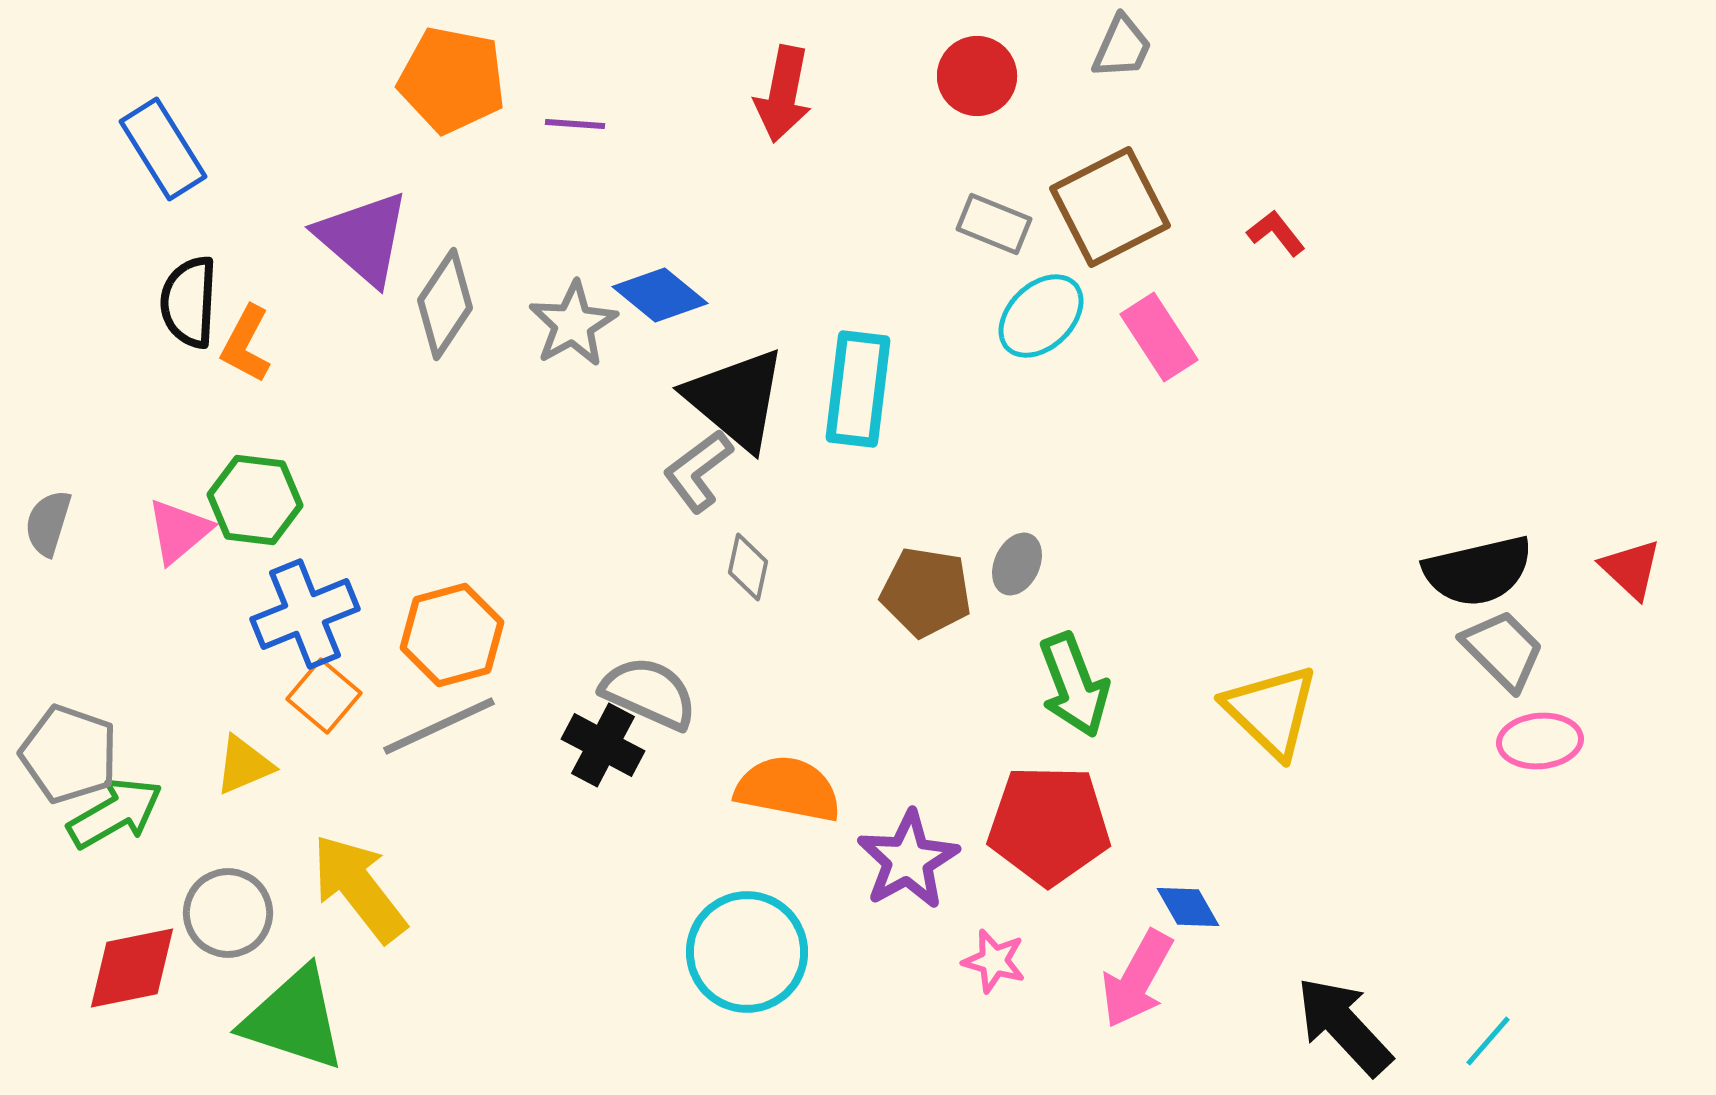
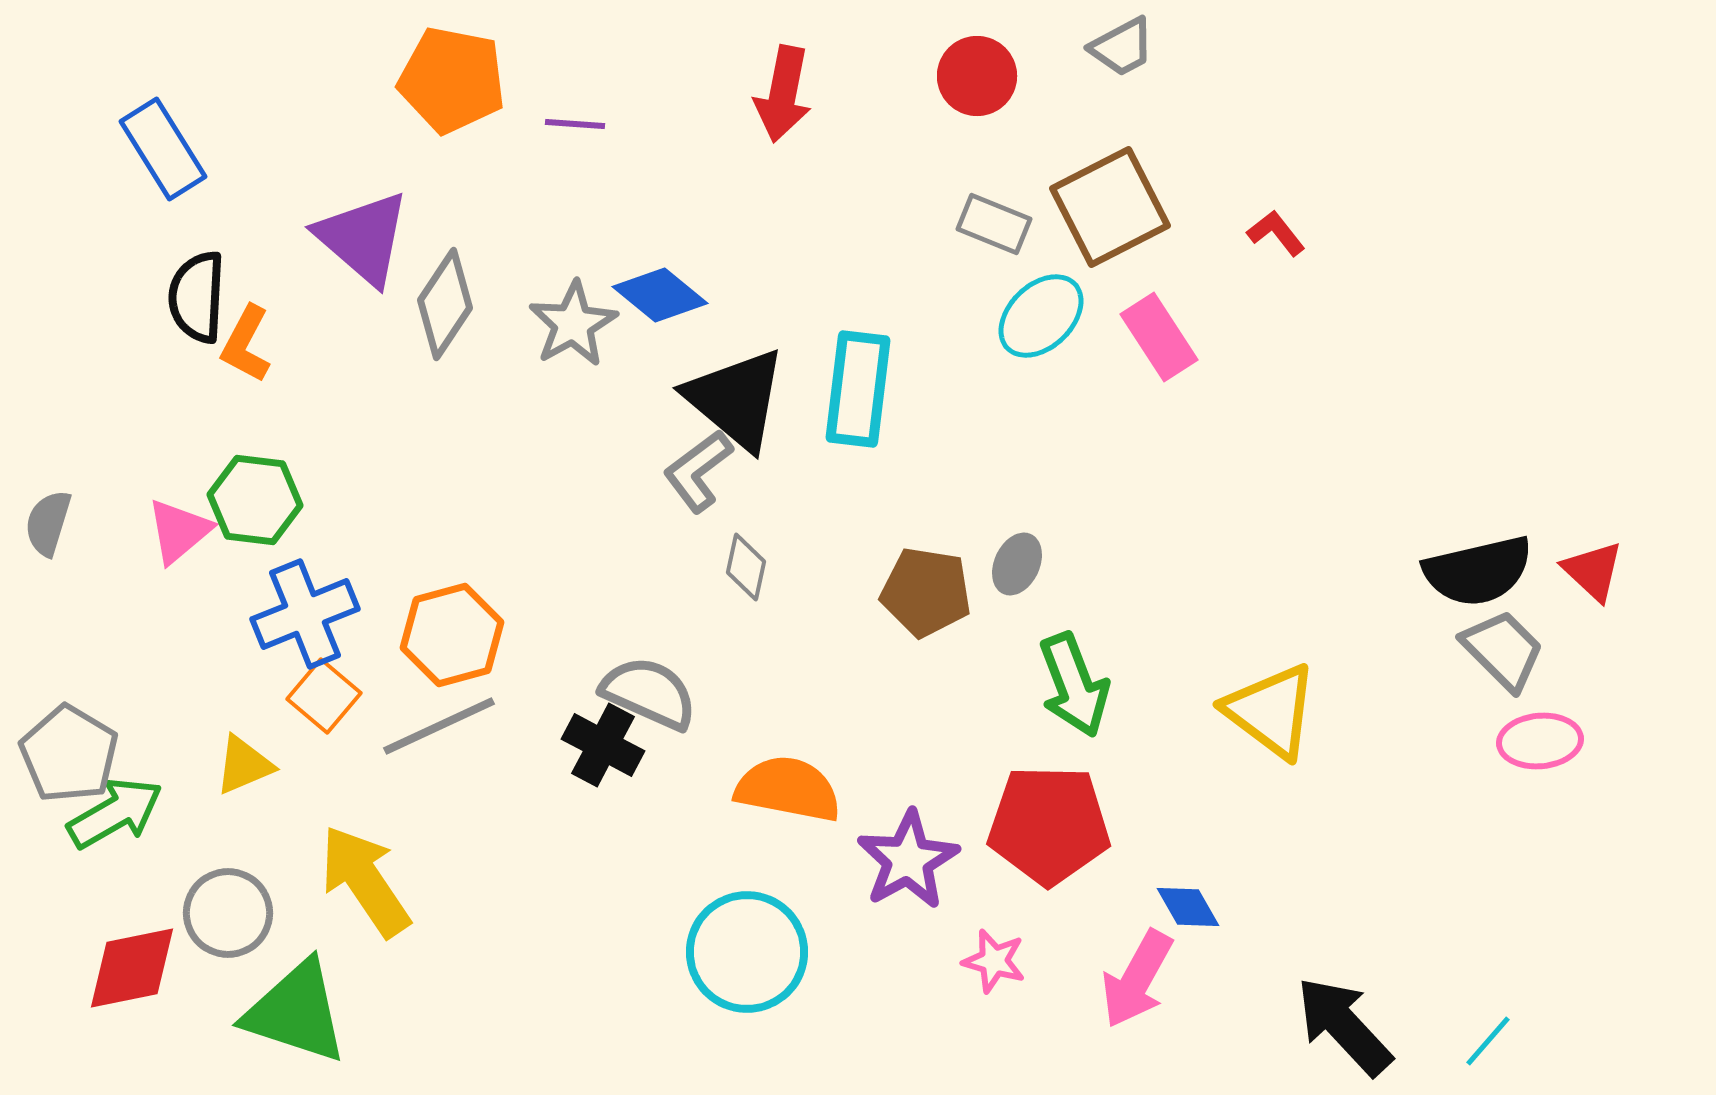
gray trapezoid at (1122, 47): rotated 38 degrees clockwise
black semicircle at (189, 302): moved 8 px right, 5 px up
gray diamond at (748, 567): moved 2 px left
red triangle at (1631, 569): moved 38 px left, 2 px down
yellow triangle at (1271, 711): rotated 7 degrees counterclockwise
gray pentagon at (69, 754): rotated 12 degrees clockwise
yellow arrow at (359, 888): moved 6 px right, 7 px up; rotated 4 degrees clockwise
green triangle at (294, 1019): moved 2 px right, 7 px up
